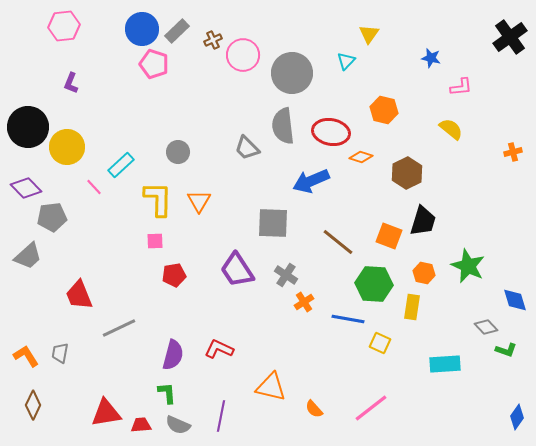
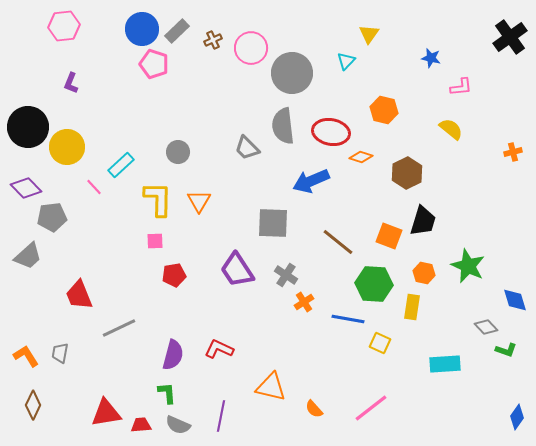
pink circle at (243, 55): moved 8 px right, 7 px up
